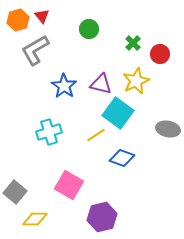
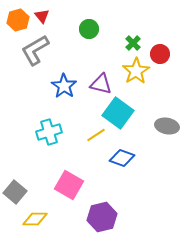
yellow star: moved 10 px up; rotated 8 degrees counterclockwise
gray ellipse: moved 1 px left, 3 px up
